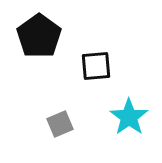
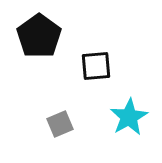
cyan star: rotated 6 degrees clockwise
